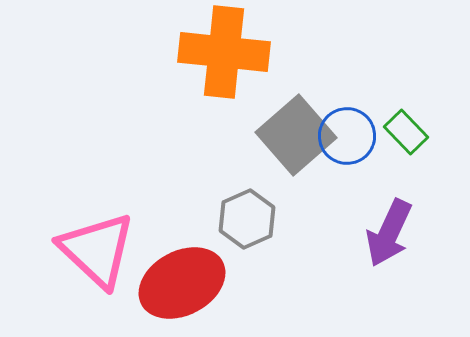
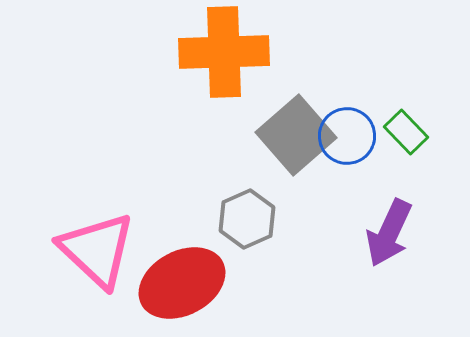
orange cross: rotated 8 degrees counterclockwise
